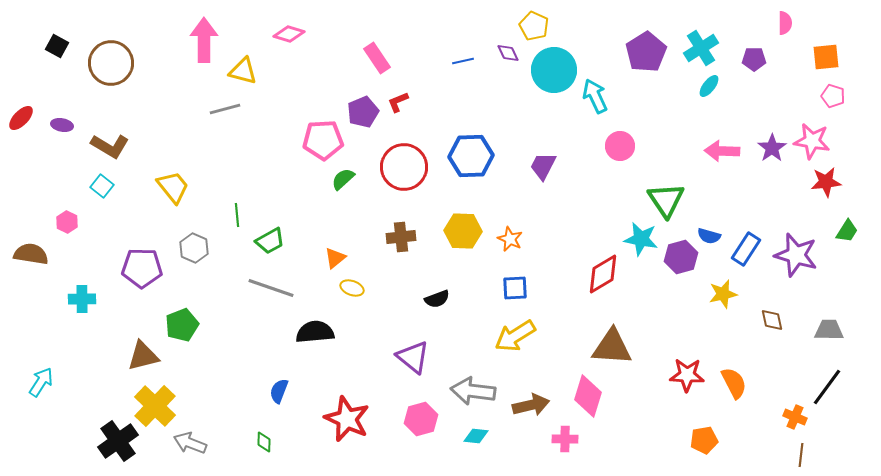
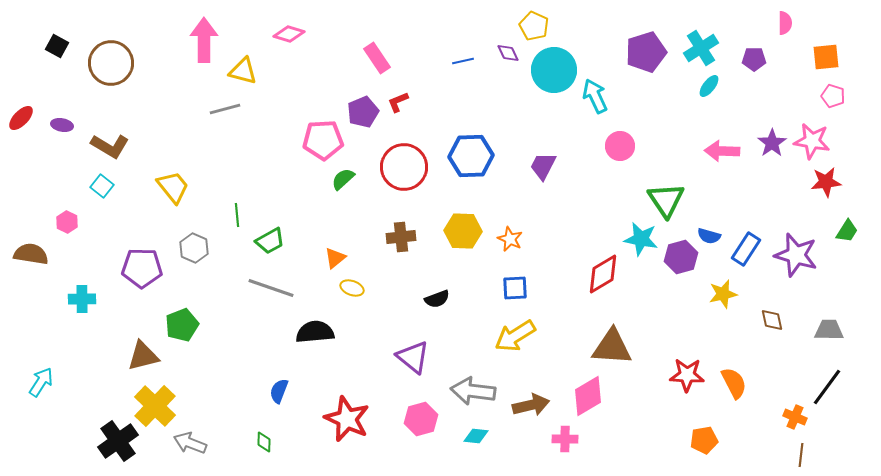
purple pentagon at (646, 52): rotated 15 degrees clockwise
purple star at (772, 148): moved 5 px up
pink diamond at (588, 396): rotated 42 degrees clockwise
